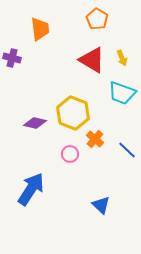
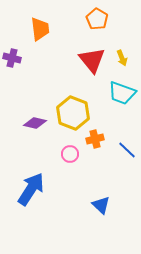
red triangle: rotated 20 degrees clockwise
orange cross: rotated 36 degrees clockwise
